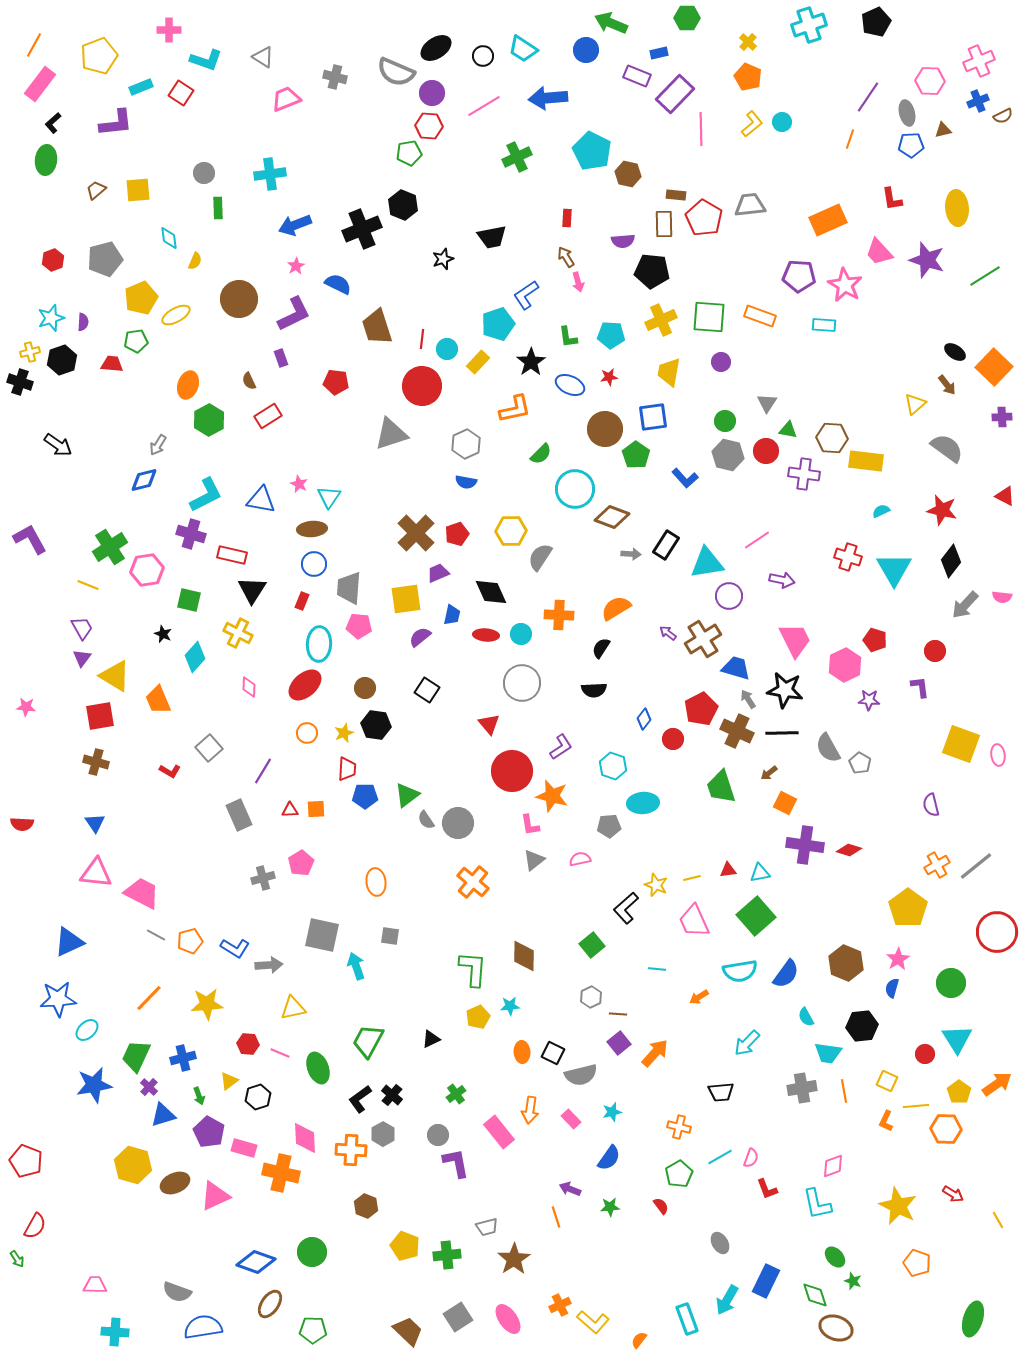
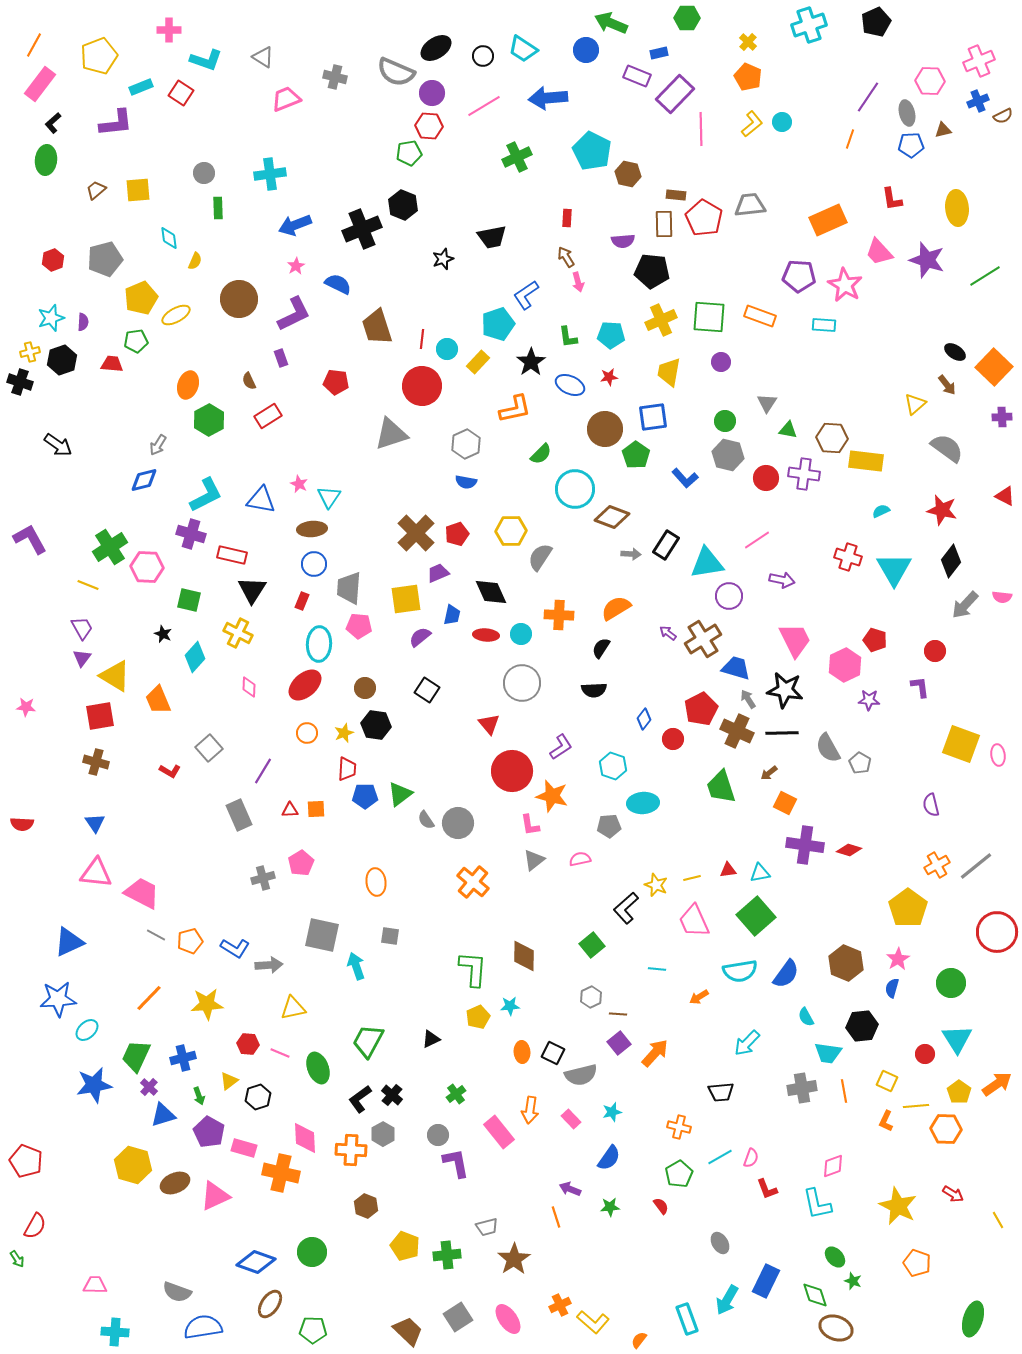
red circle at (766, 451): moved 27 px down
pink hexagon at (147, 570): moved 3 px up; rotated 12 degrees clockwise
green triangle at (407, 795): moved 7 px left, 1 px up
